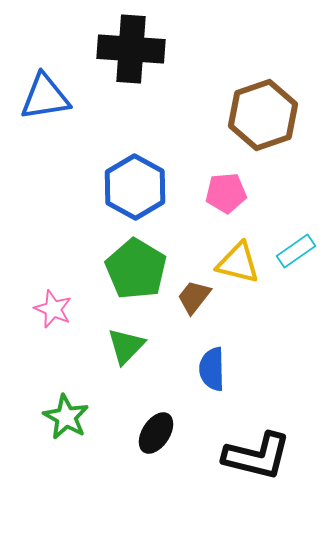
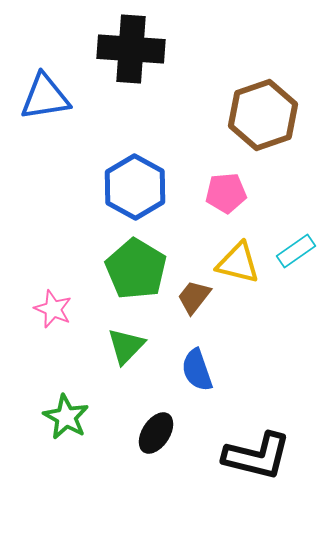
blue semicircle: moved 15 px left, 1 px down; rotated 18 degrees counterclockwise
